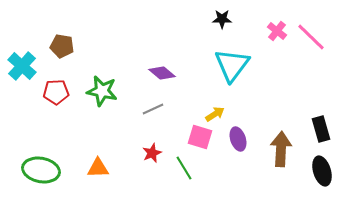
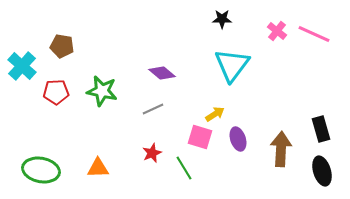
pink line: moved 3 px right, 3 px up; rotated 20 degrees counterclockwise
